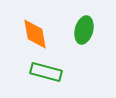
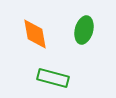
green rectangle: moved 7 px right, 6 px down
